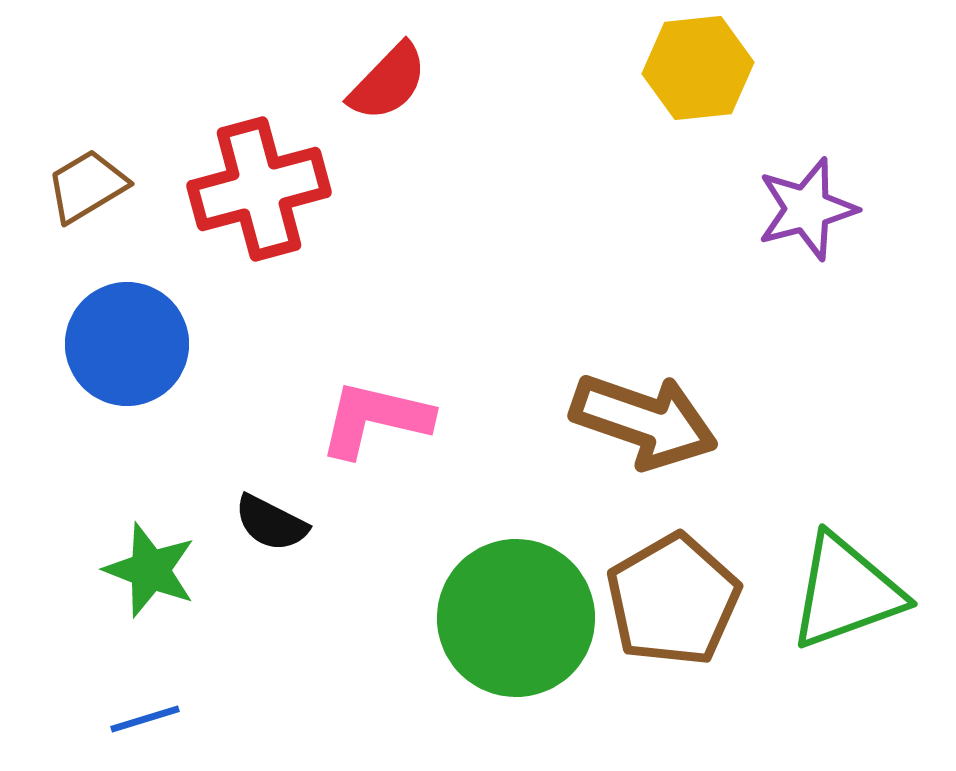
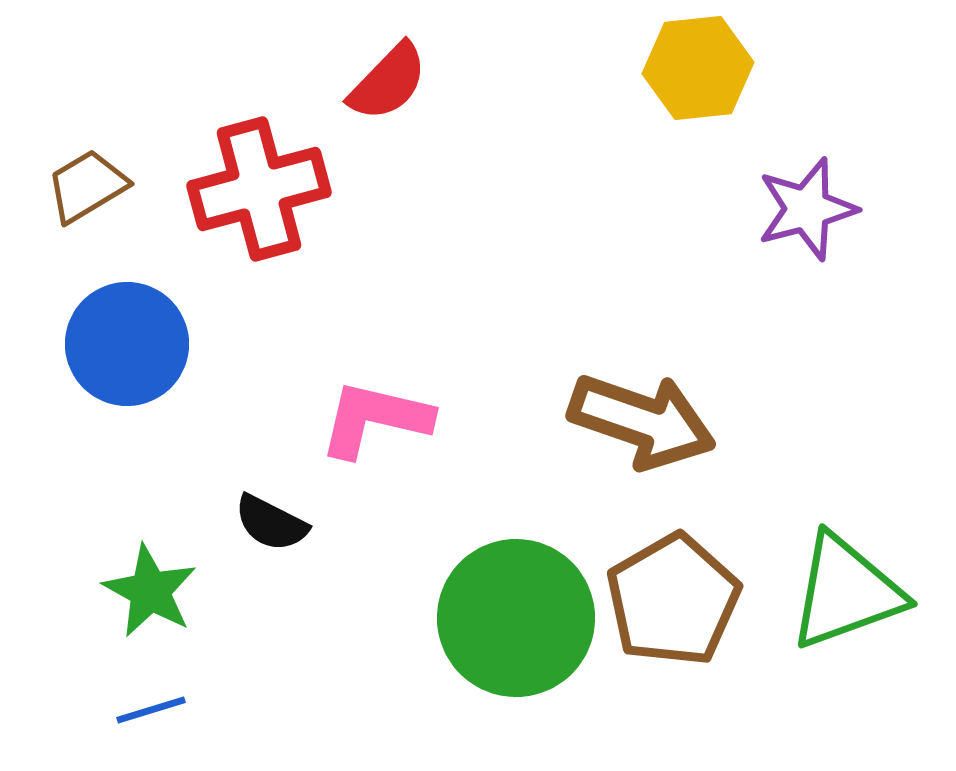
brown arrow: moved 2 px left
green star: moved 21 px down; rotated 8 degrees clockwise
blue line: moved 6 px right, 9 px up
